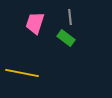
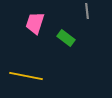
gray line: moved 17 px right, 6 px up
yellow line: moved 4 px right, 3 px down
